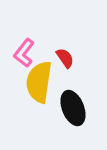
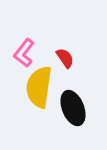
yellow semicircle: moved 5 px down
